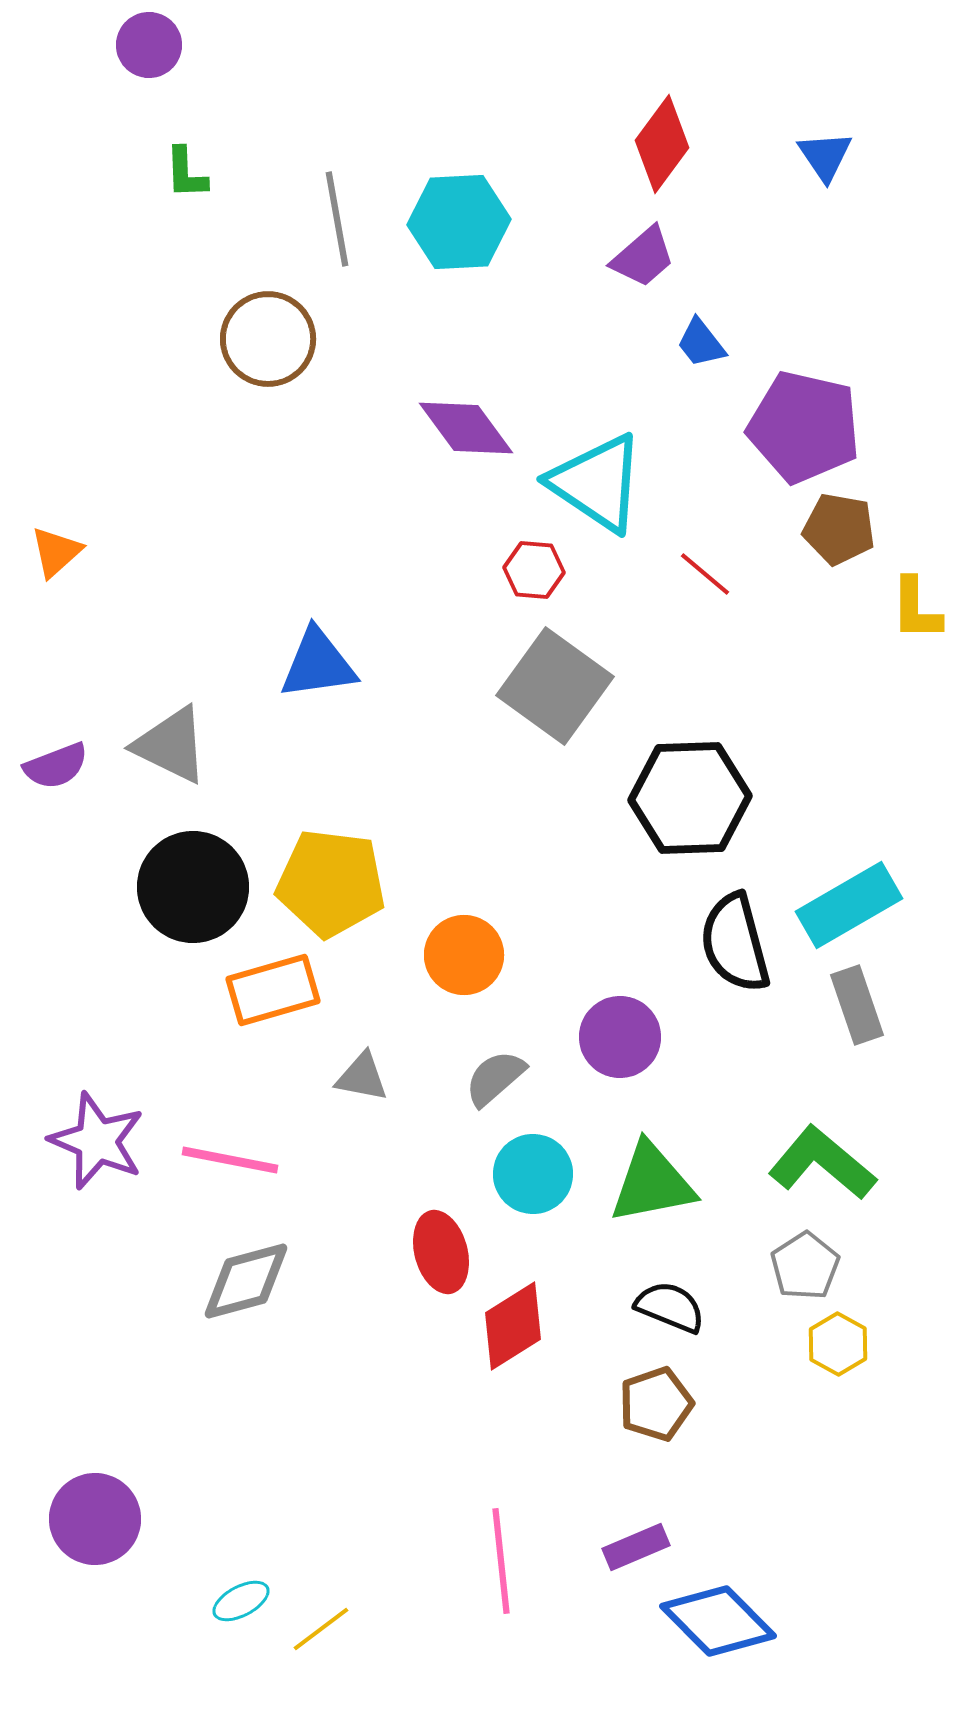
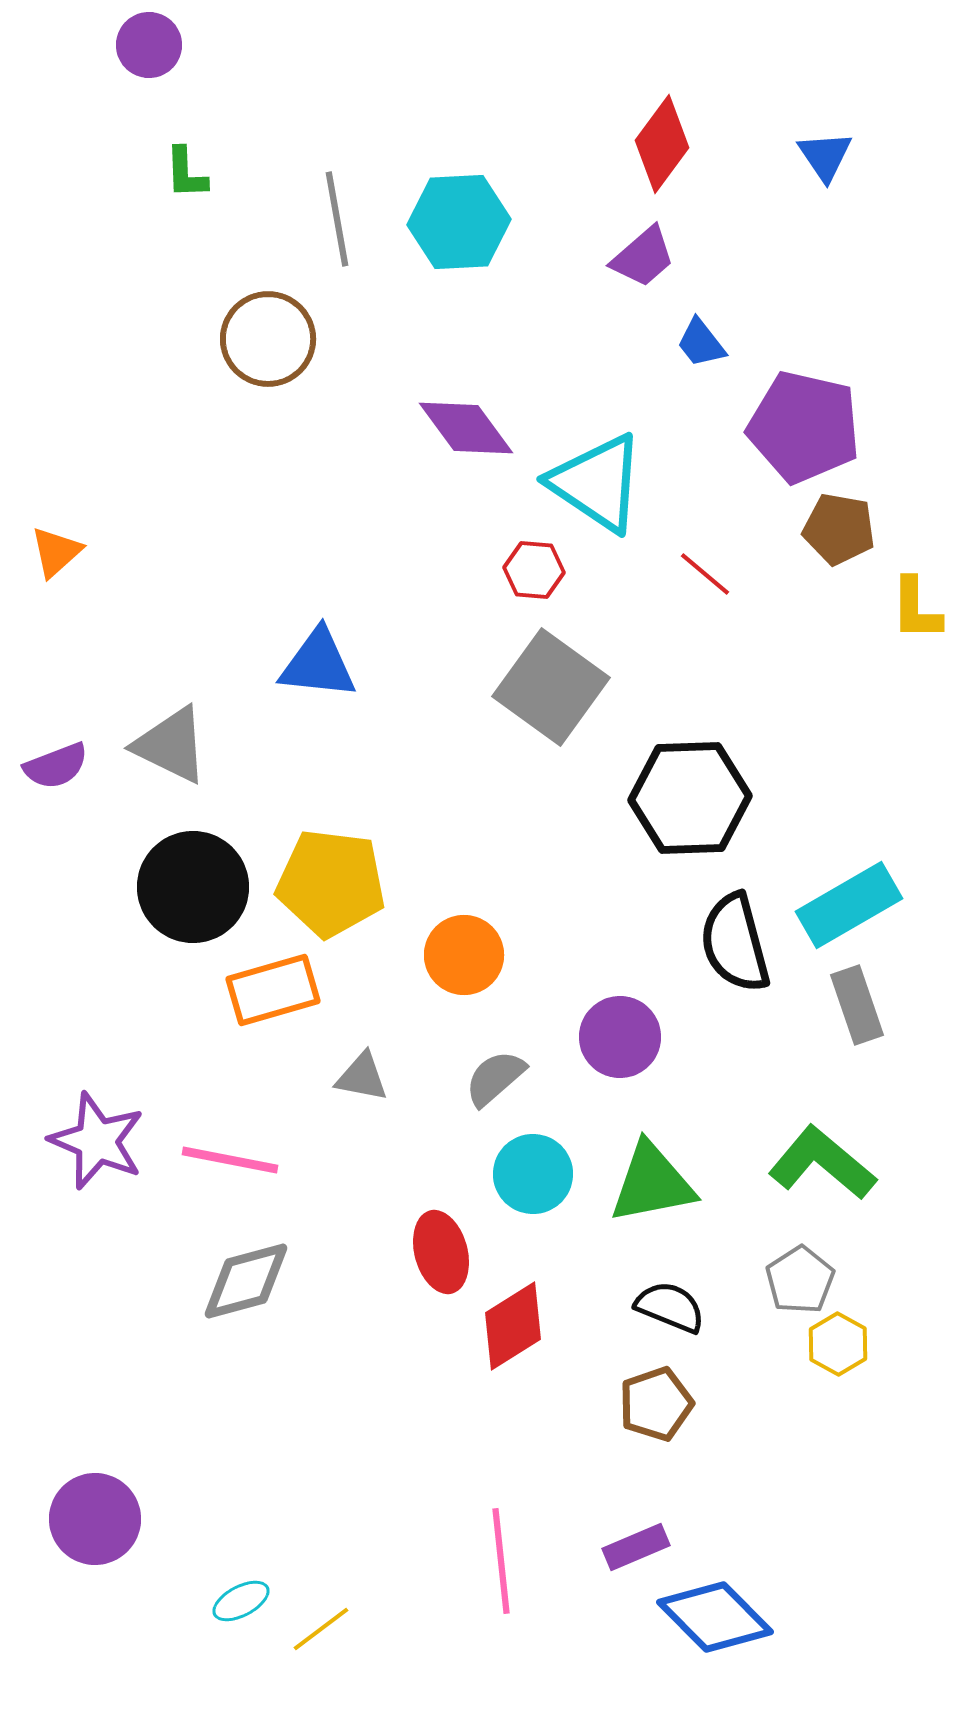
blue triangle at (318, 664): rotated 14 degrees clockwise
gray square at (555, 686): moved 4 px left, 1 px down
gray pentagon at (805, 1266): moved 5 px left, 14 px down
blue diamond at (718, 1621): moved 3 px left, 4 px up
